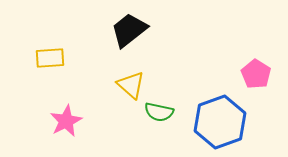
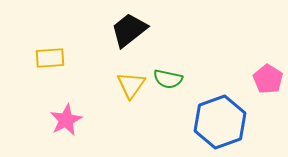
pink pentagon: moved 12 px right, 5 px down
yellow triangle: rotated 24 degrees clockwise
green semicircle: moved 9 px right, 33 px up
pink star: moved 1 px up
